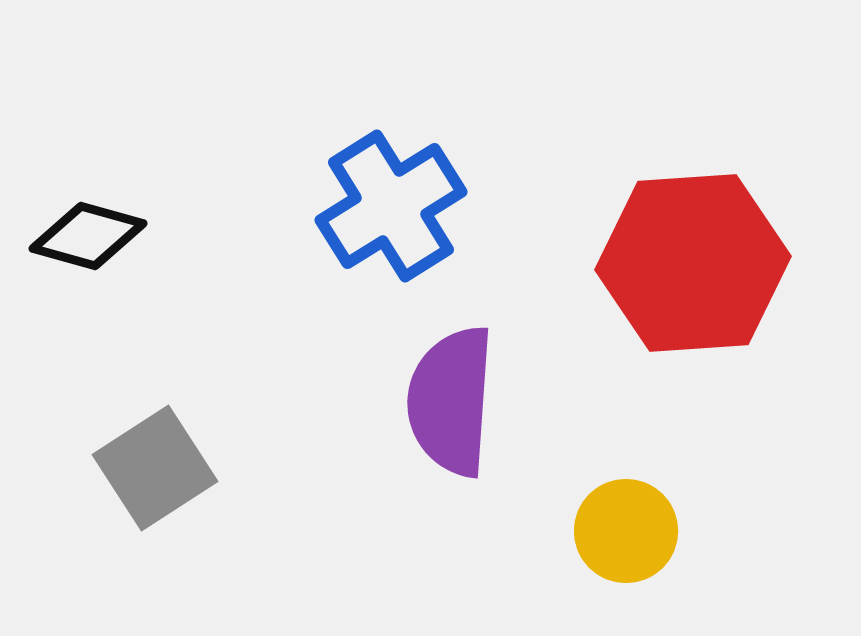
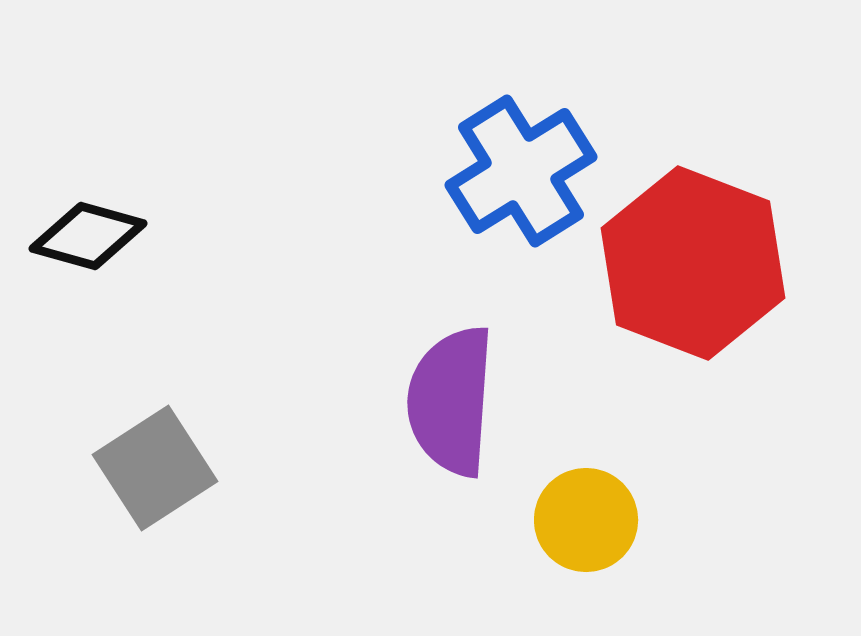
blue cross: moved 130 px right, 35 px up
red hexagon: rotated 25 degrees clockwise
yellow circle: moved 40 px left, 11 px up
